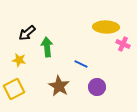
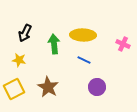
yellow ellipse: moved 23 px left, 8 px down
black arrow: moved 2 px left; rotated 24 degrees counterclockwise
green arrow: moved 7 px right, 3 px up
blue line: moved 3 px right, 4 px up
brown star: moved 11 px left, 1 px down
